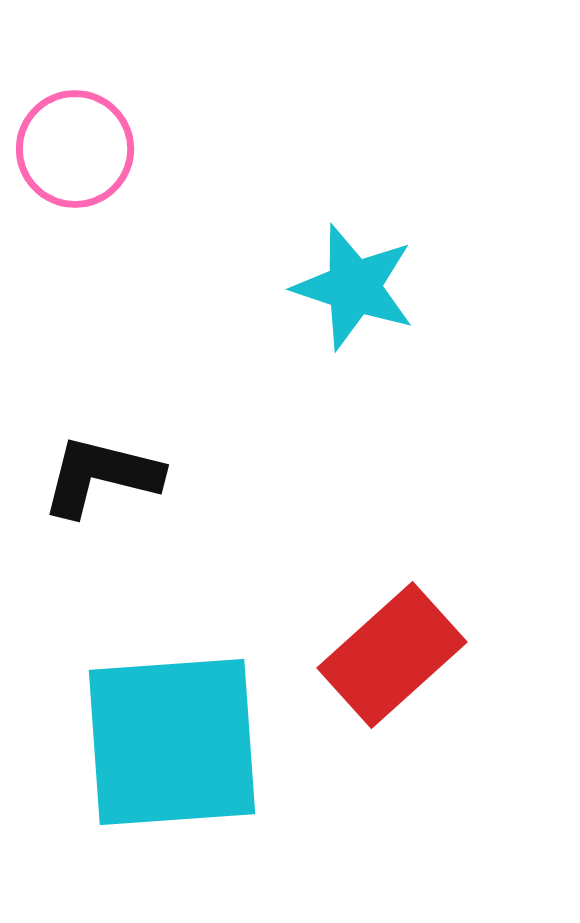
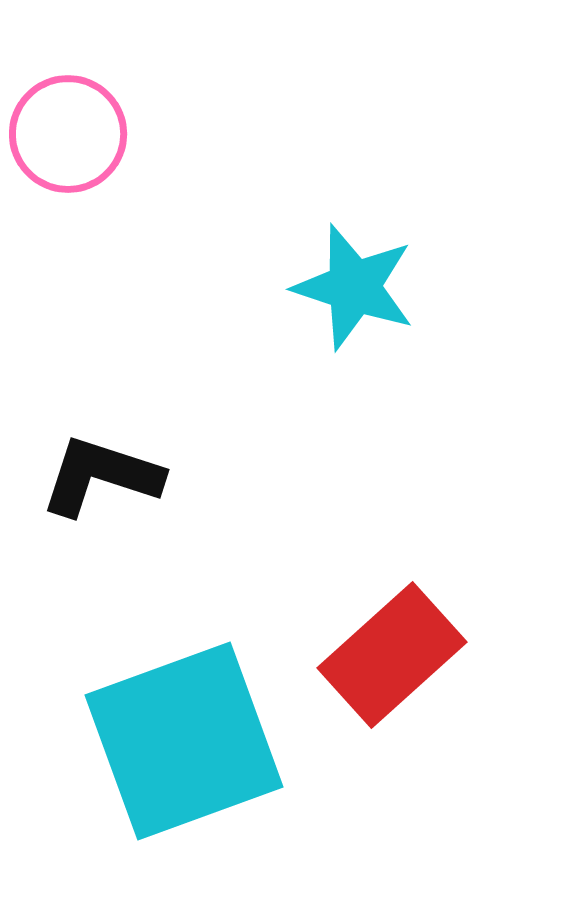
pink circle: moved 7 px left, 15 px up
black L-shape: rotated 4 degrees clockwise
cyan square: moved 12 px right, 1 px up; rotated 16 degrees counterclockwise
